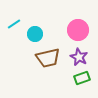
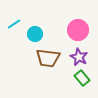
brown trapezoid: rotated 20 degrees clockwise
green rectangle: rotated 70 degrees clockwise
